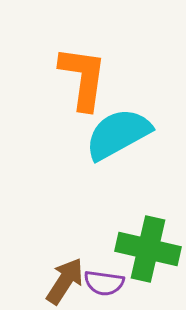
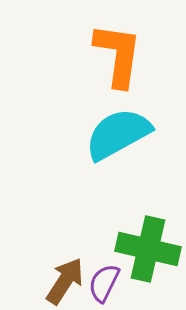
orange L-shape: moved 35 px right, 23 px up
purple semicircle: rotated 108 degrees clockwise
